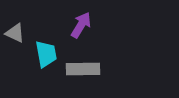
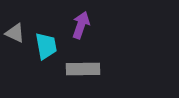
purple arrow: rotated 12 degrees counterclockwise
cyan trapezoid: moved 8 px up
